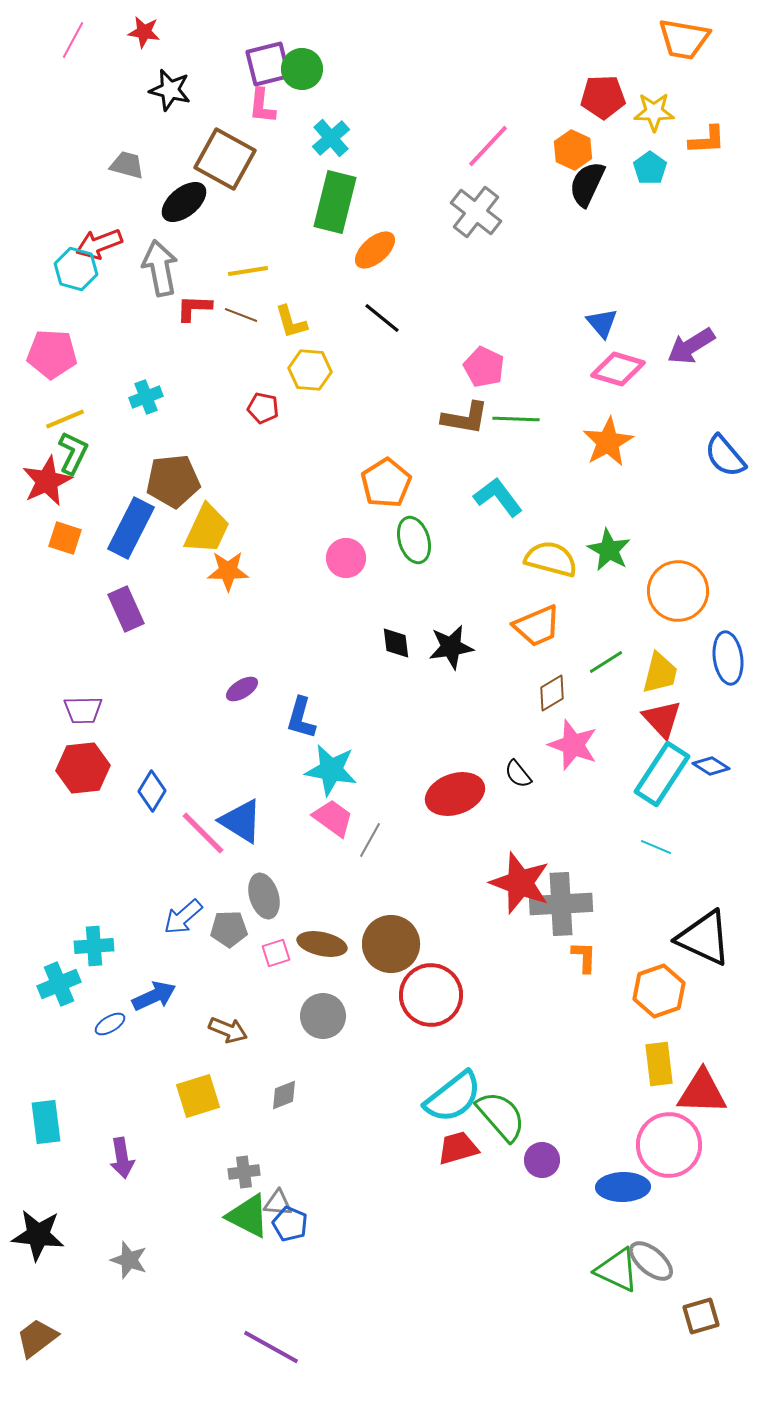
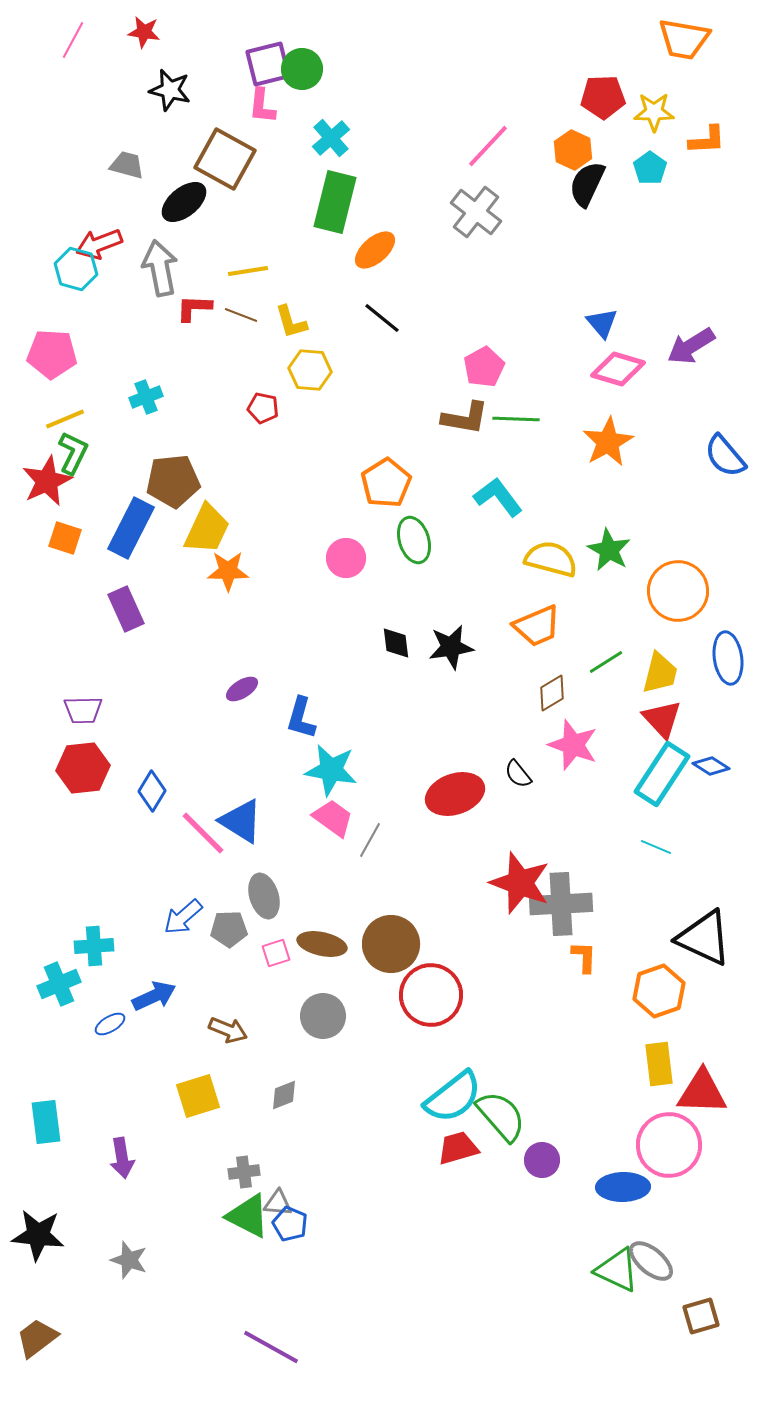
pink pentagon at (484, 367): rotated 18 degrees clockwise
